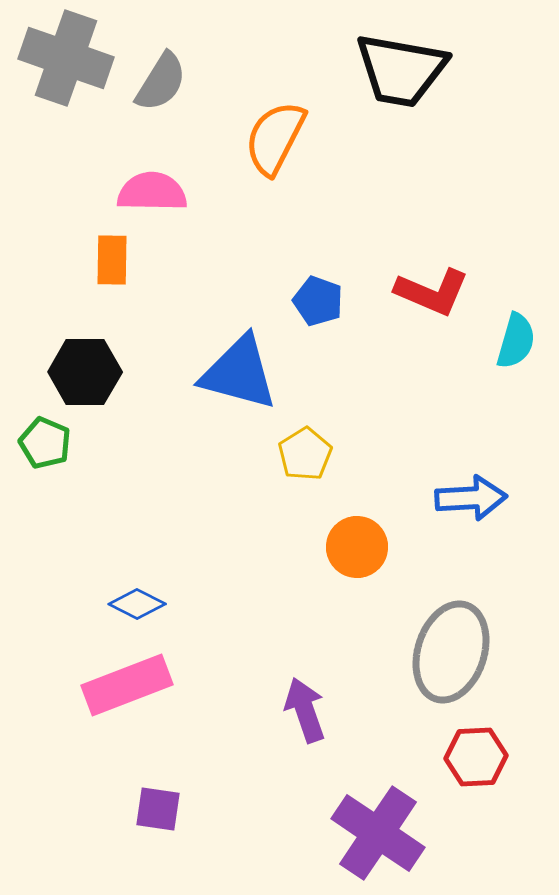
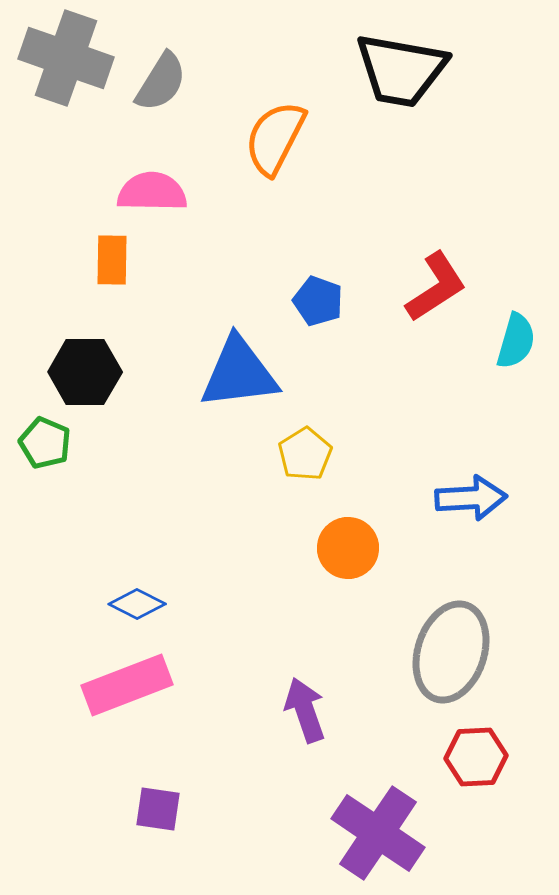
red L-shape: moved 4 px right, 5 px up; rotated 56 degrees counterclockwise
blue triangle: rotated 22 degrees counterclockwise
orange circle: moved 9 px left, 1 px down
